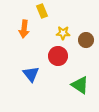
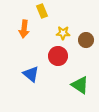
blue triangle: rotated 12 degrees counterclockwise
